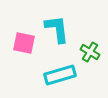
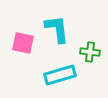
pink square: moved 1 px left
green cross: rotated 24 degrees counterclockwise
